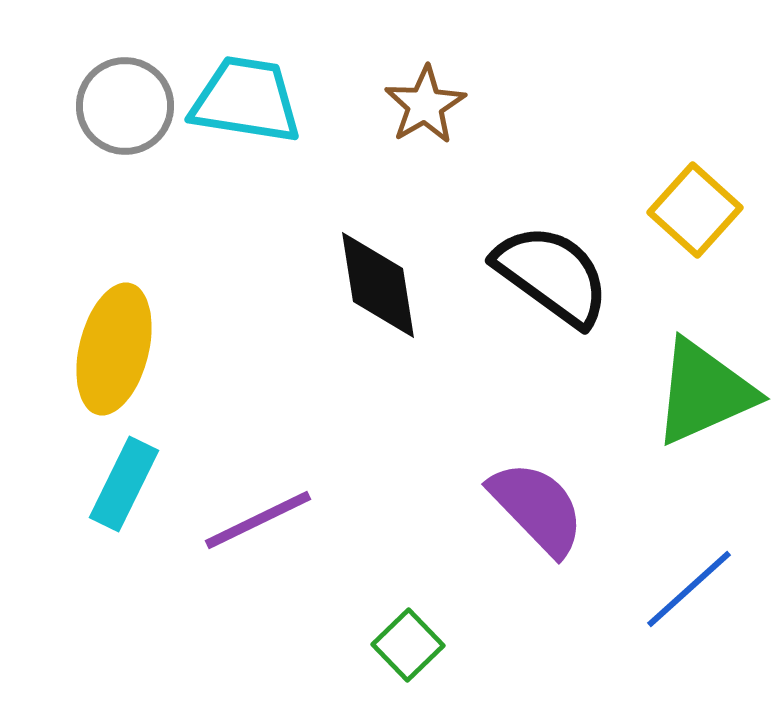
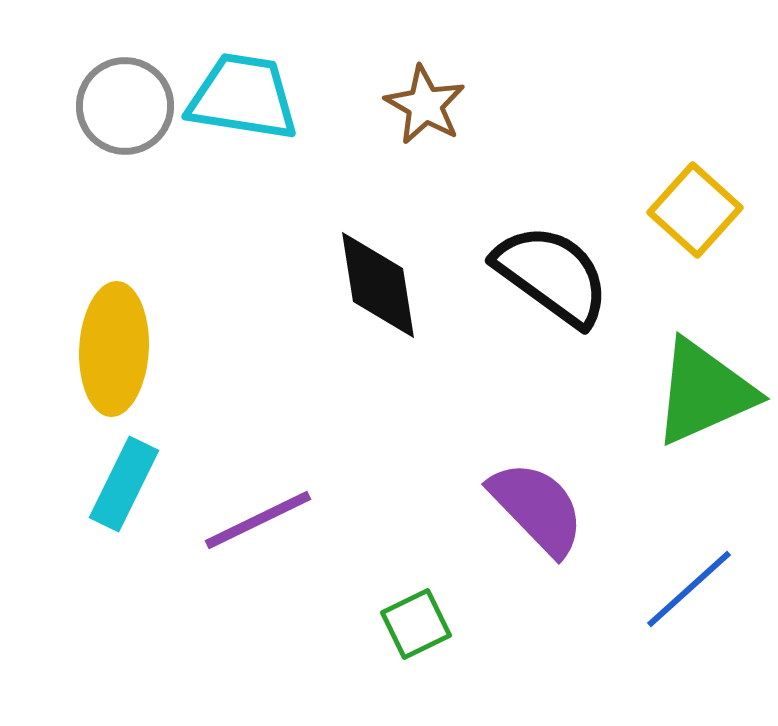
cyan trapezoid: moved 3 px left, 3 px up
brown star: rotated 12 degrees counterclockwise
yellow ellipse: rotated 11 degrees counterclockwise
green square: moved 8 px right, 21 px up; rotated 18 degrees clockwise
